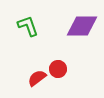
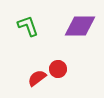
purple diamond: moved 2 px left
